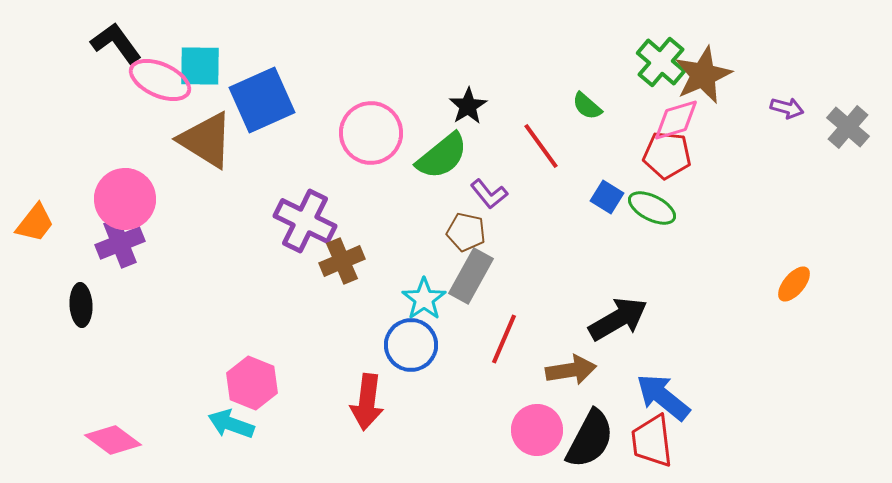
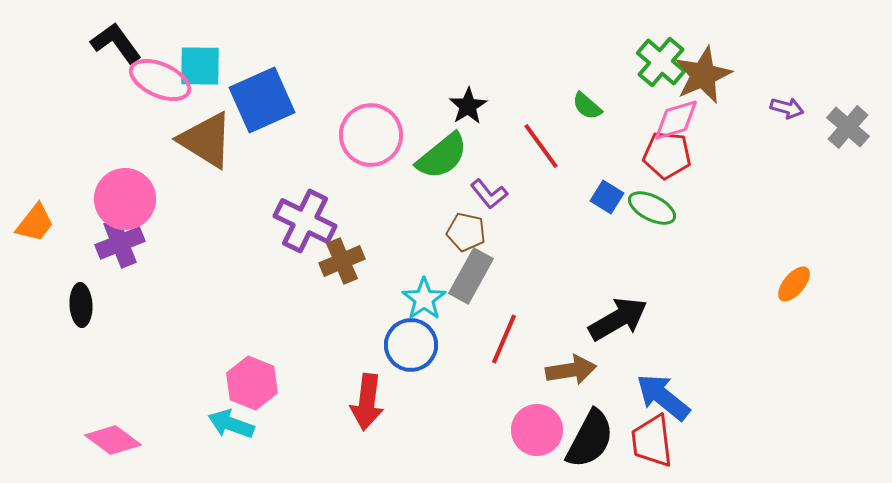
pink circle at (371, 133): moved 2 px down
